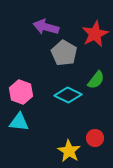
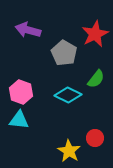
purple arrow: moved 18 px left, 3 px down
green semicircle: moved 1 px up
cyan triangle: moved 2 px up
